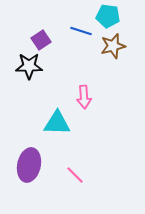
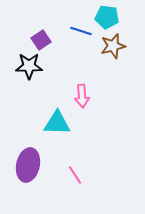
cyan pentagon: moved 1 px left, 1 px down
pink arrow: moved 2 px left, 1 px up
purple ellipse: moved 1 px left
pink line: rotated 12 degrees clockwise
